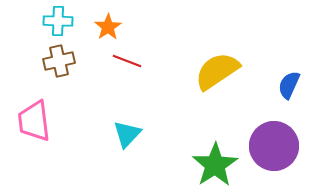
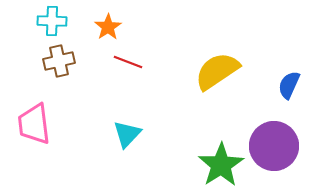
cyan cross: moved 6 px left
red line: moved 1 px right, 1 px down
pink trapezoid: moved 3 px down
green star: moved 6 px right
